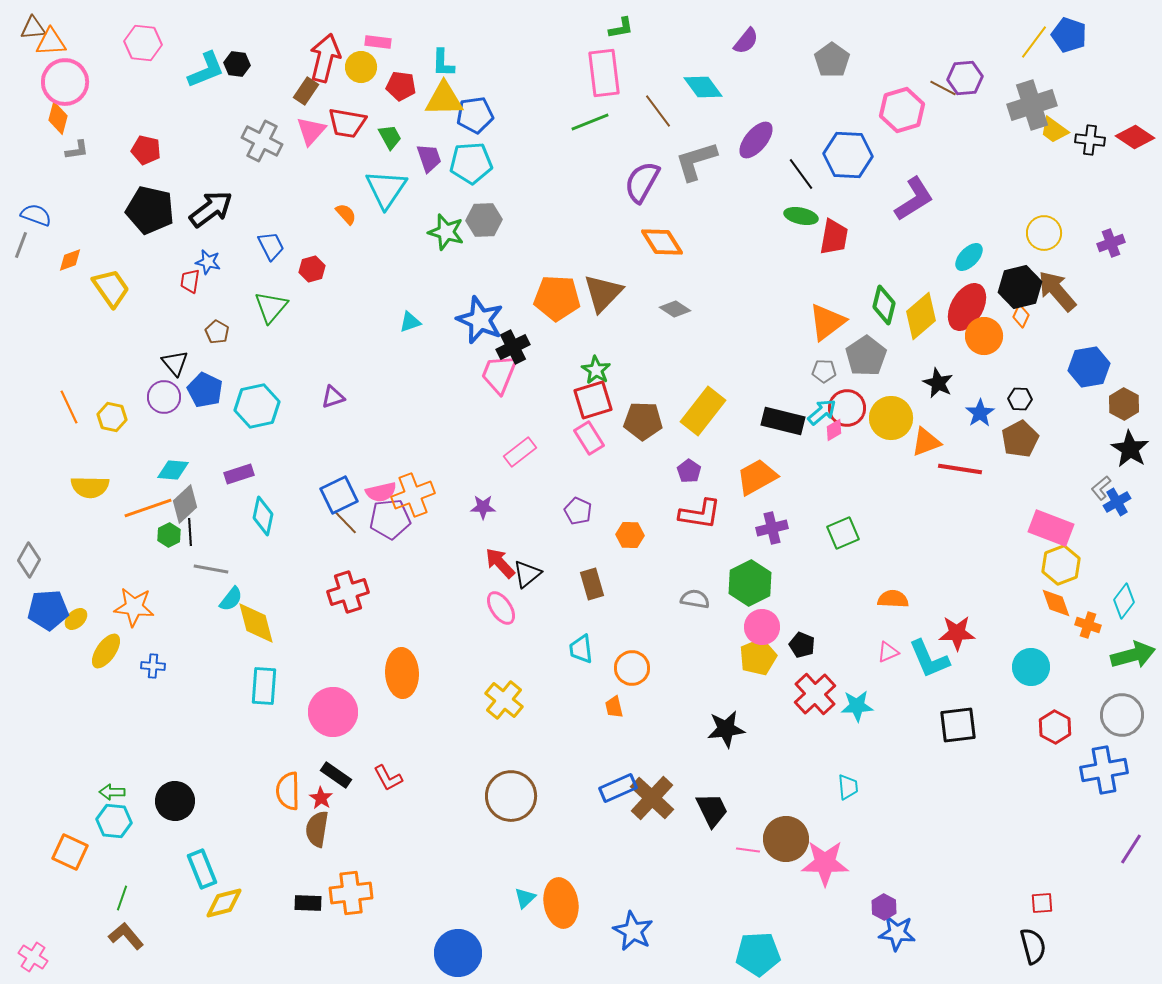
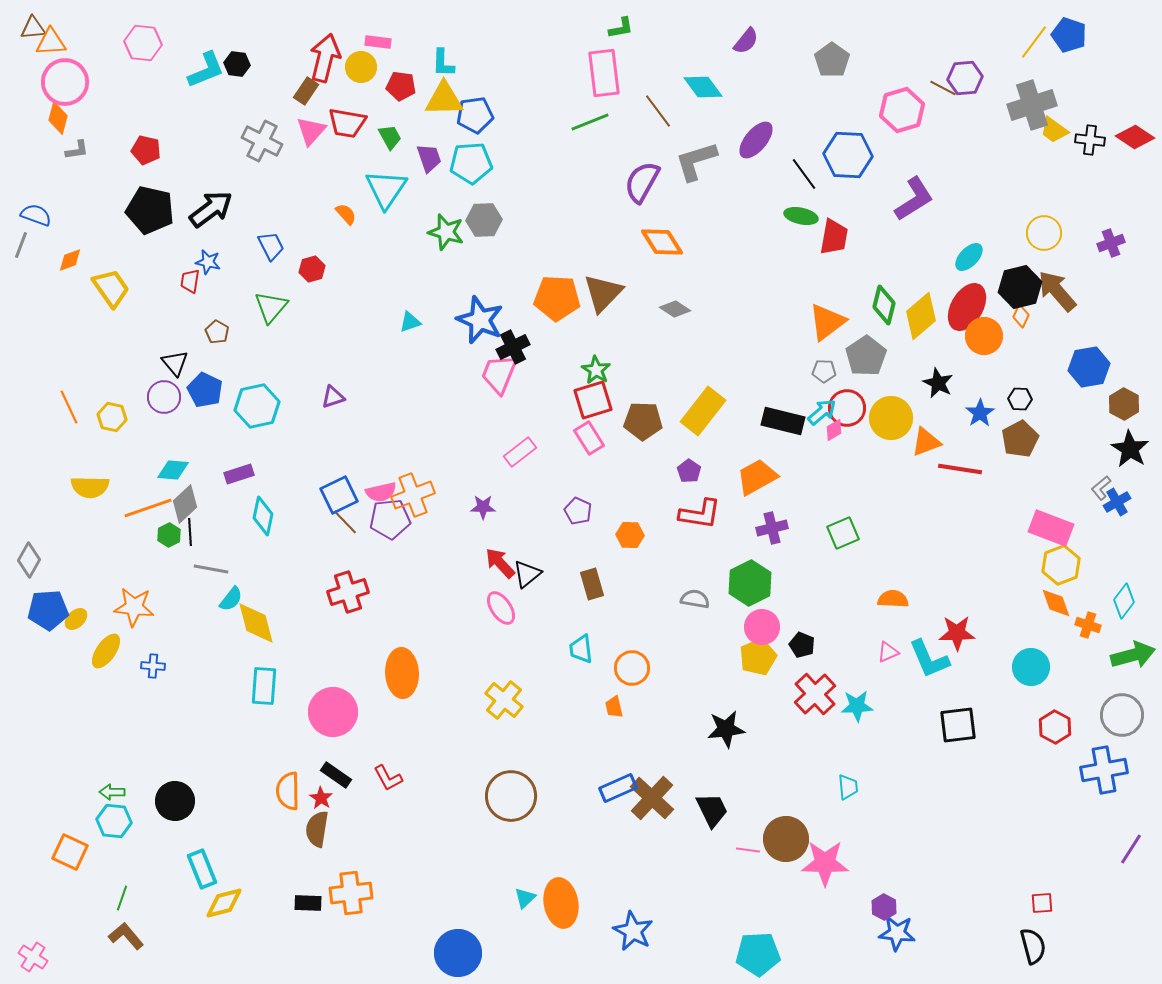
black line at (801, 174): moved 3 px right
